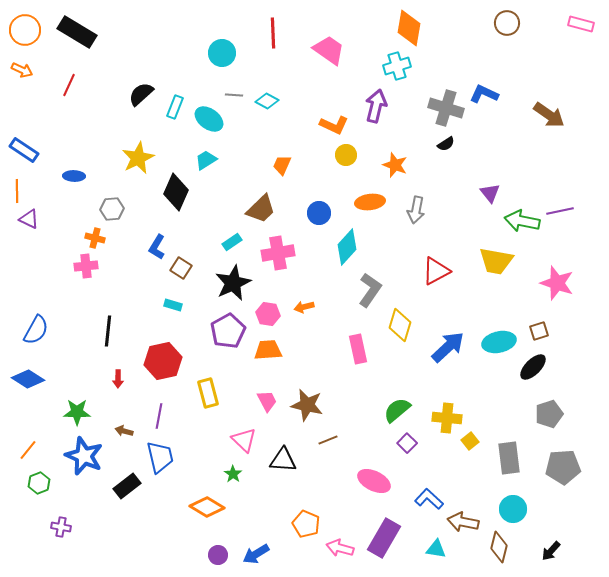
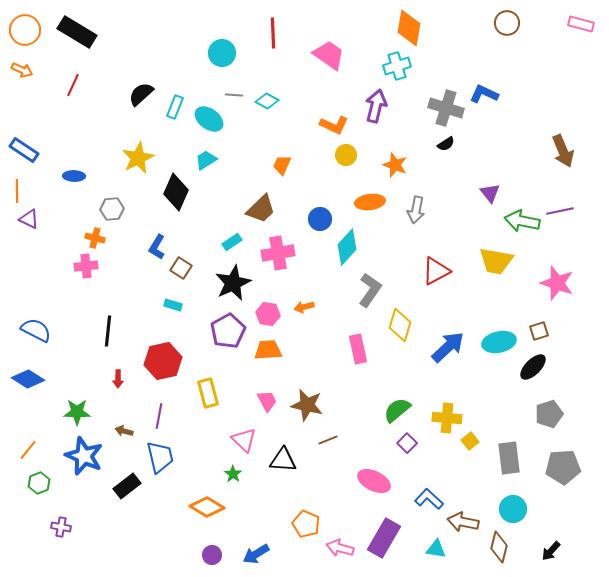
pink trapezoid at (329, 50): moved 5 px down
red line at (69, 85): moved 4 px right
brown arrow at (549, 115): moved 14 px right, 36 px down; rotated 32 degrees clockwise
blue circle at (319, 213): moved 1 px right, 6 px down
blue semicircle at (36, 330): rotated 92 degrees counterclockwise
purple circle at (218, 555): moved 6 px left
